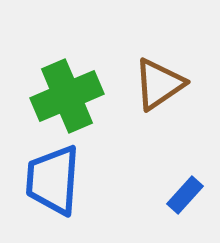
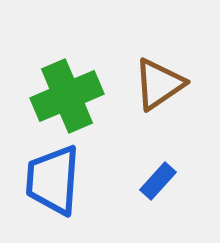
blue rectangle: moved 27 px left, 14 px up
